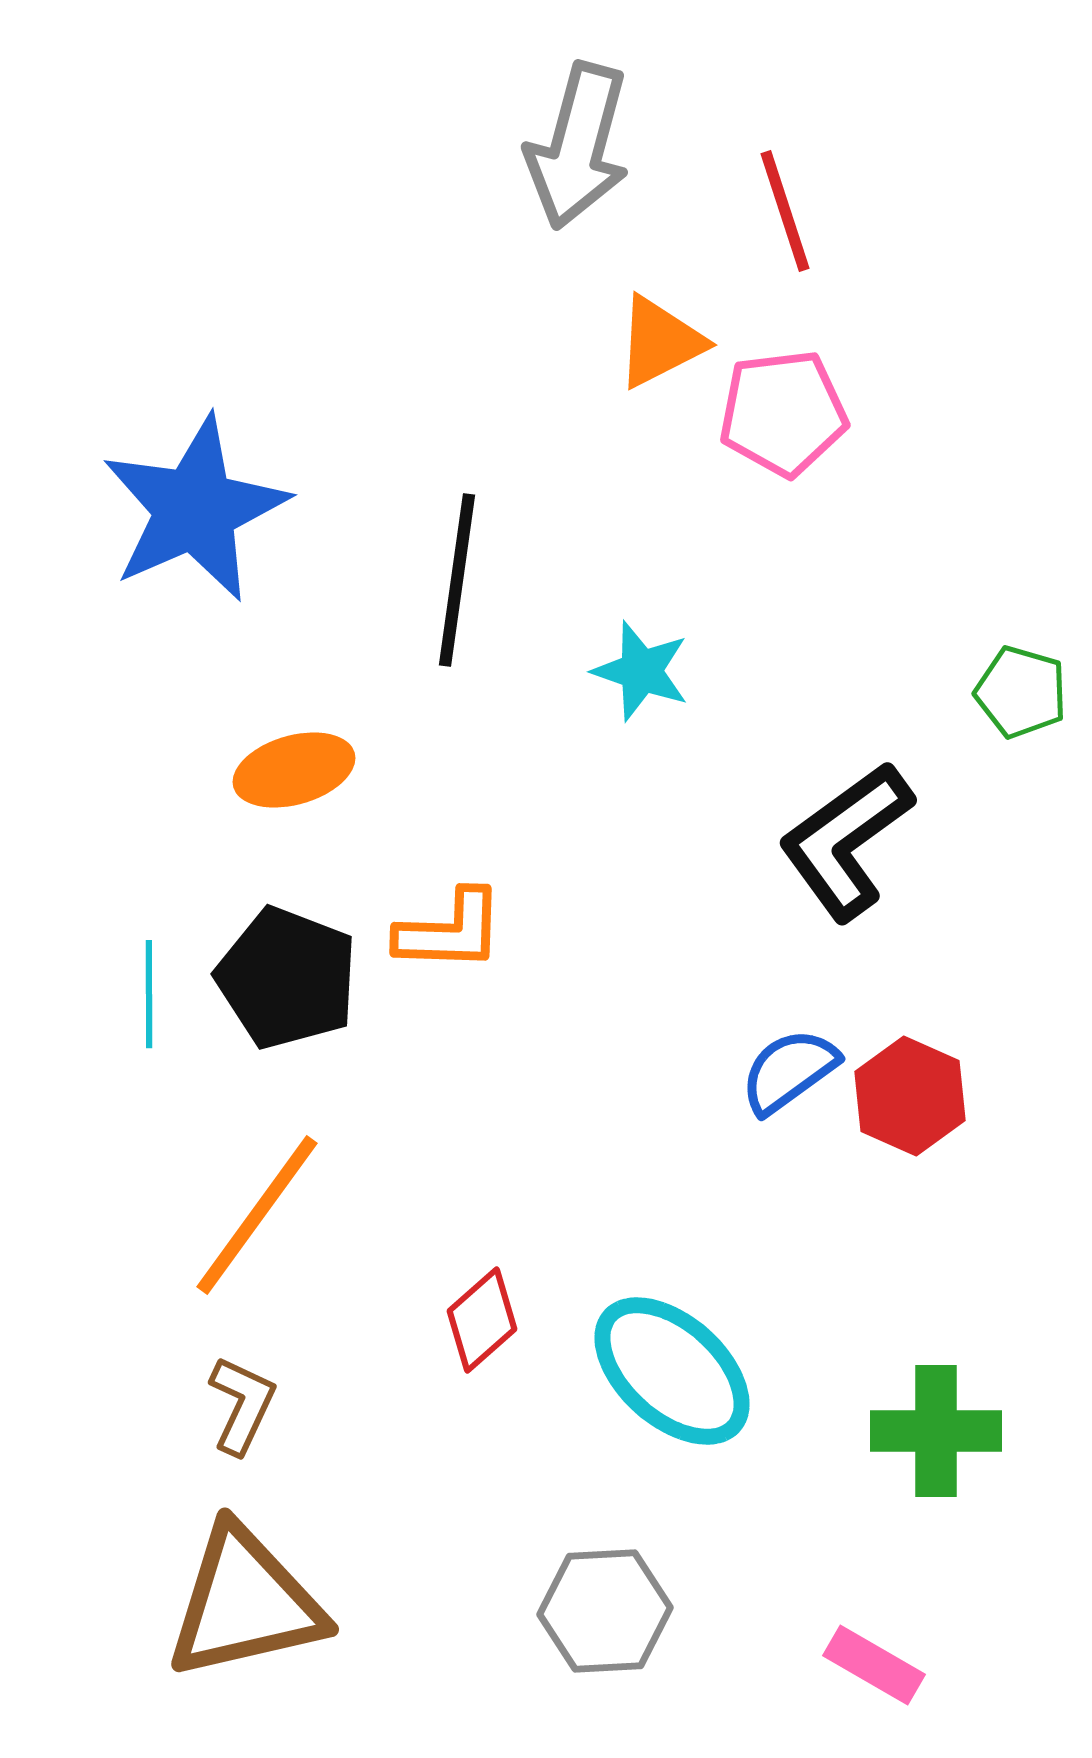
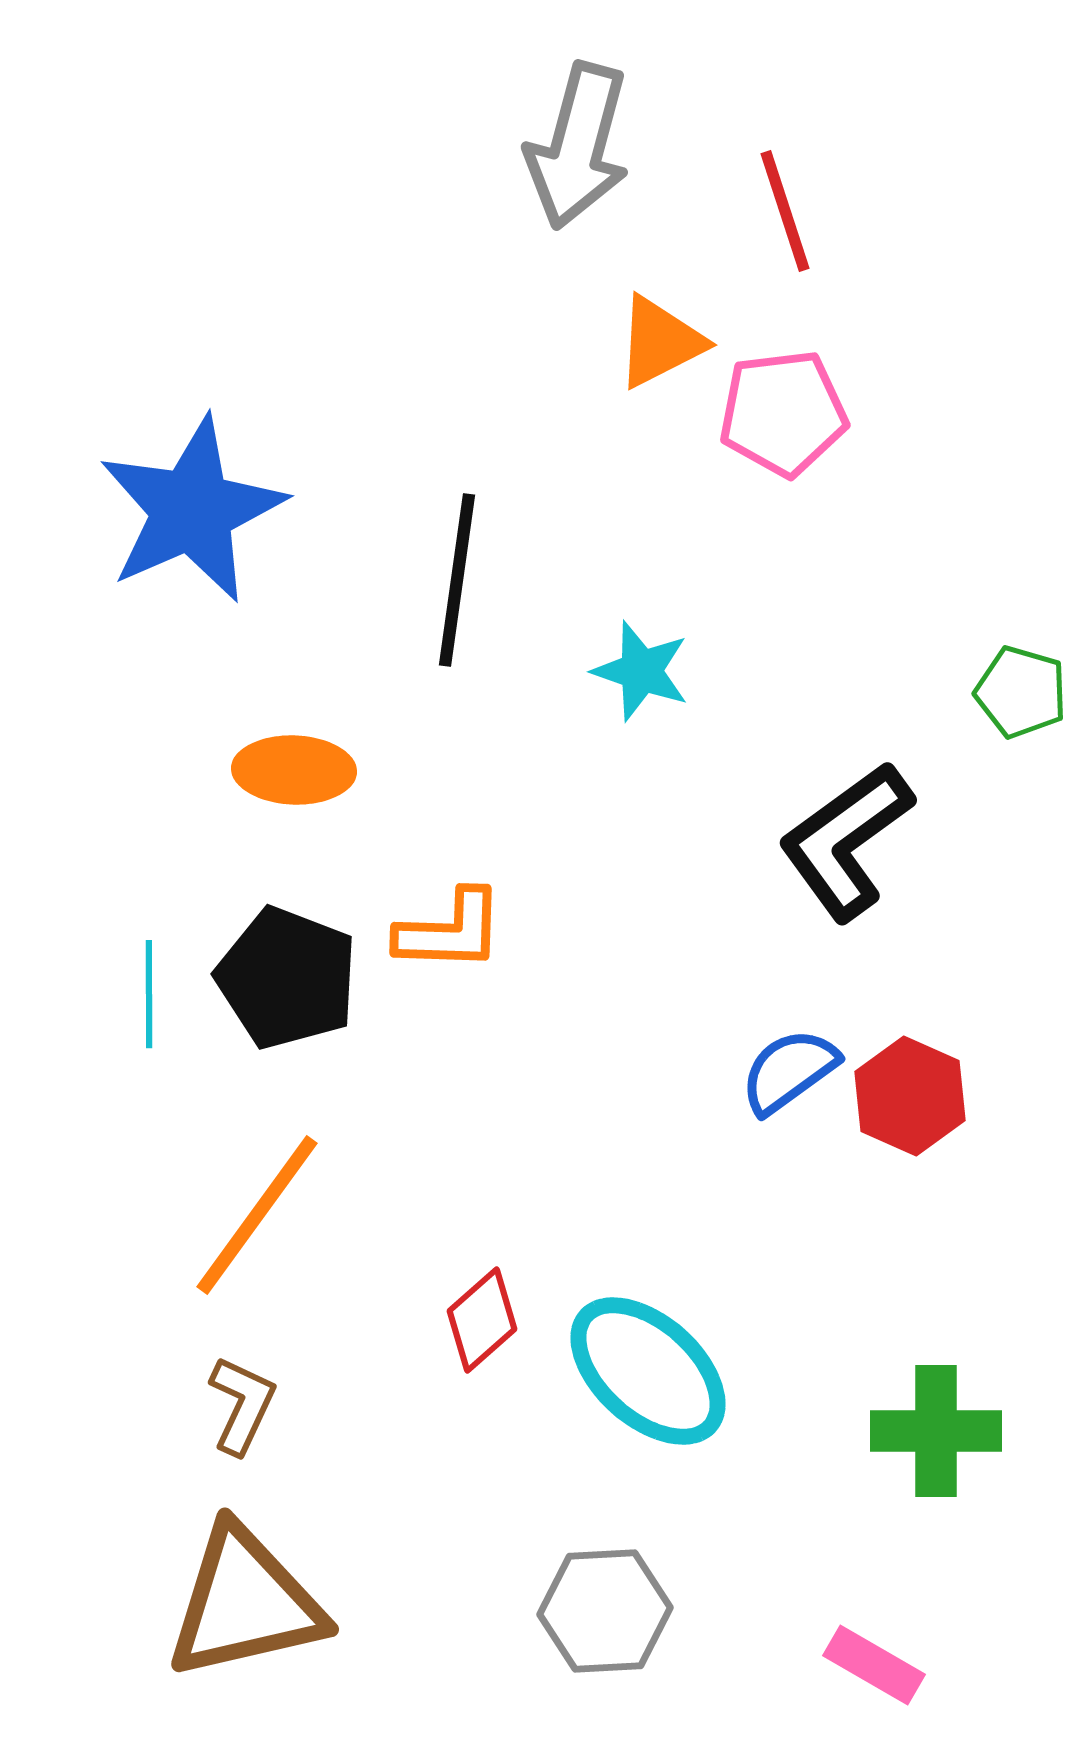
blue star: moved 3 px left, 1 px down
orange ellipse: rotated 18 degrees clockwise
cyan ellipse: moved 24 px left
